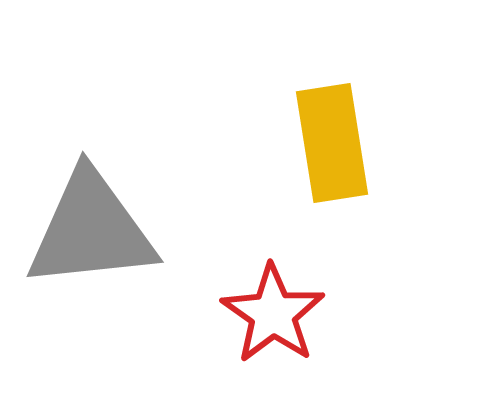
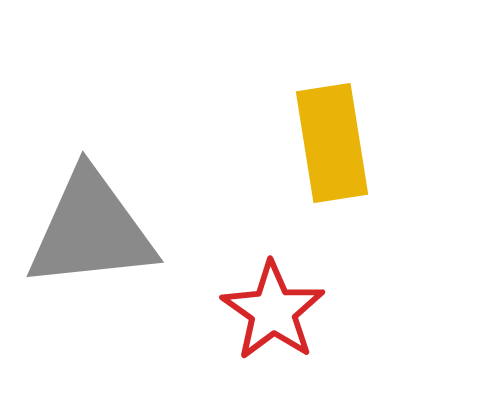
red star: moved 3 px up
